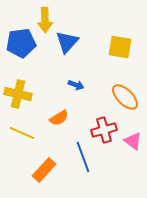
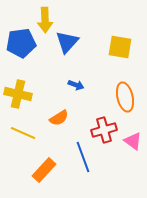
orange ellipse: rotated 32 degrees clockwise
yellow line: moved 1 px right
